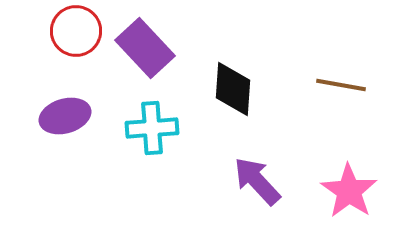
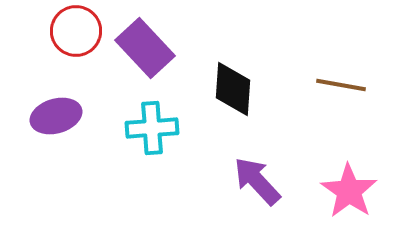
purple ellipse: moved 9 px left
